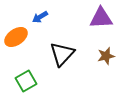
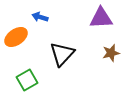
blue arrow: rotated 49 degrees clockwise
brown star: moved 5 px right, 3 px up
green square: moved 1 px right, 1 px up
